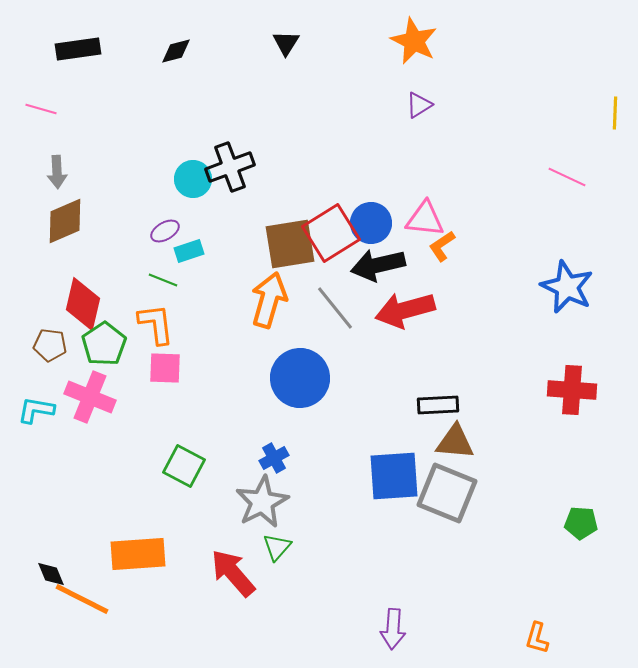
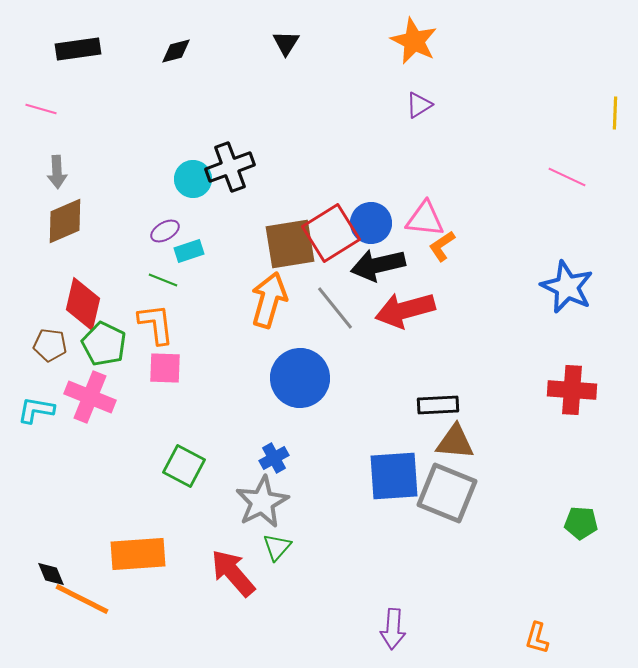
green pentagon at (104, 344): rotated 12 degrees counterclockwise
